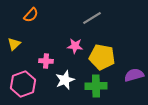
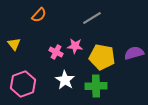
orange semicircle: moved 8 px right
yellow triangle: rotated 24 degrees counterclockwise
pink cross: moved 10 px right, 9 px up; rotated 24 degrees clockwise
purple semicircle: moved 22 px up
white star: rotated 18 degrees counterclockwise
